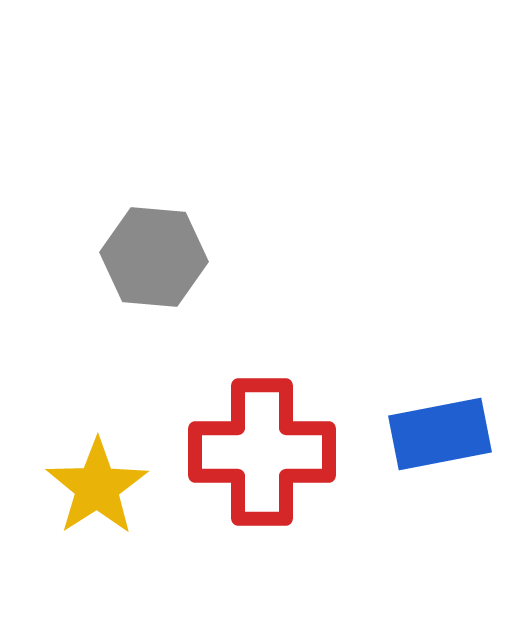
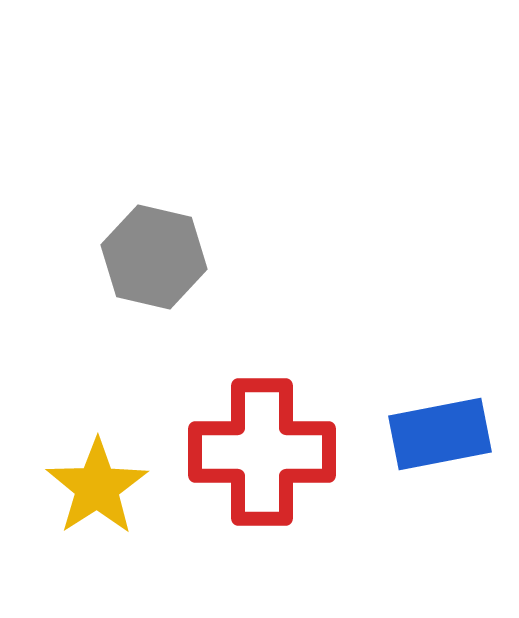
gray hexagon: rotated 8 degrees clockwise
